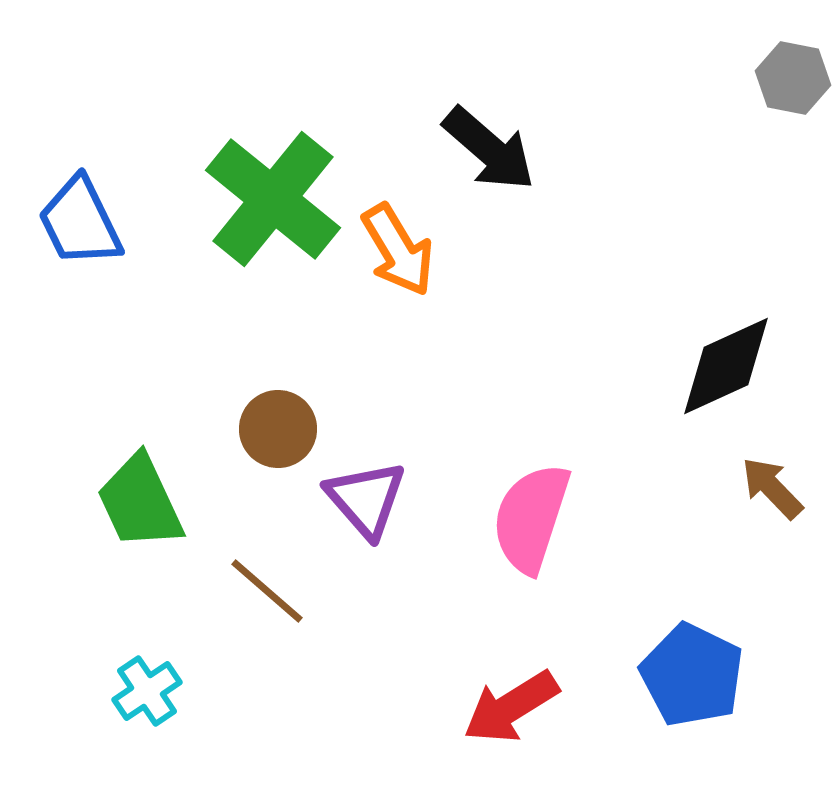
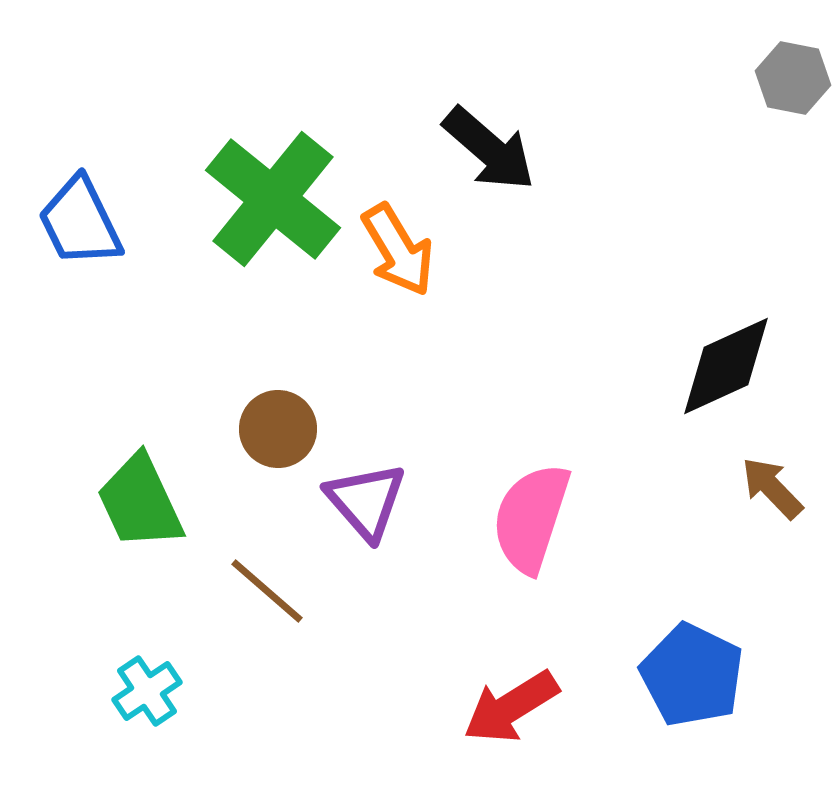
purple triangle: moved 2 px down
